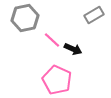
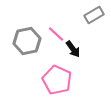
gray hexagon: moved 2 px right, 23 px down
pink line: moved 4 px right, 6 px up
black arrow: rotated 30 degrees clockwise
